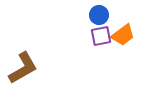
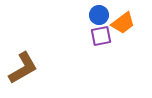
orange trapezoid: moved 12 px up
